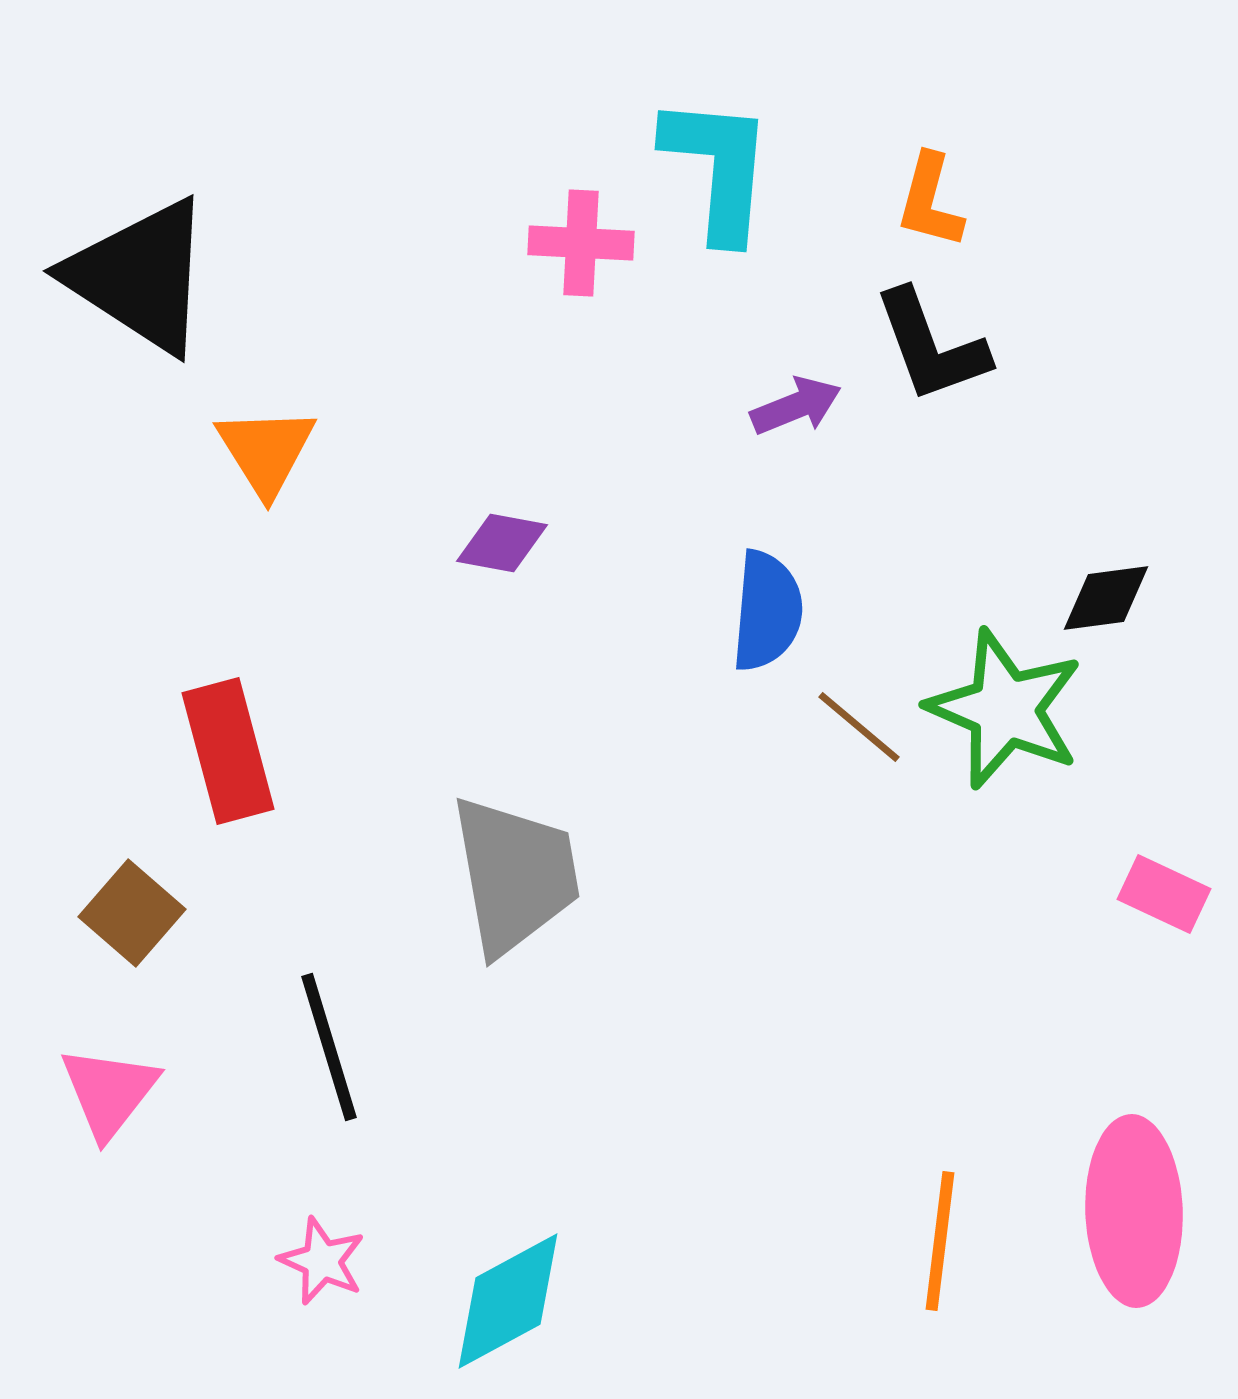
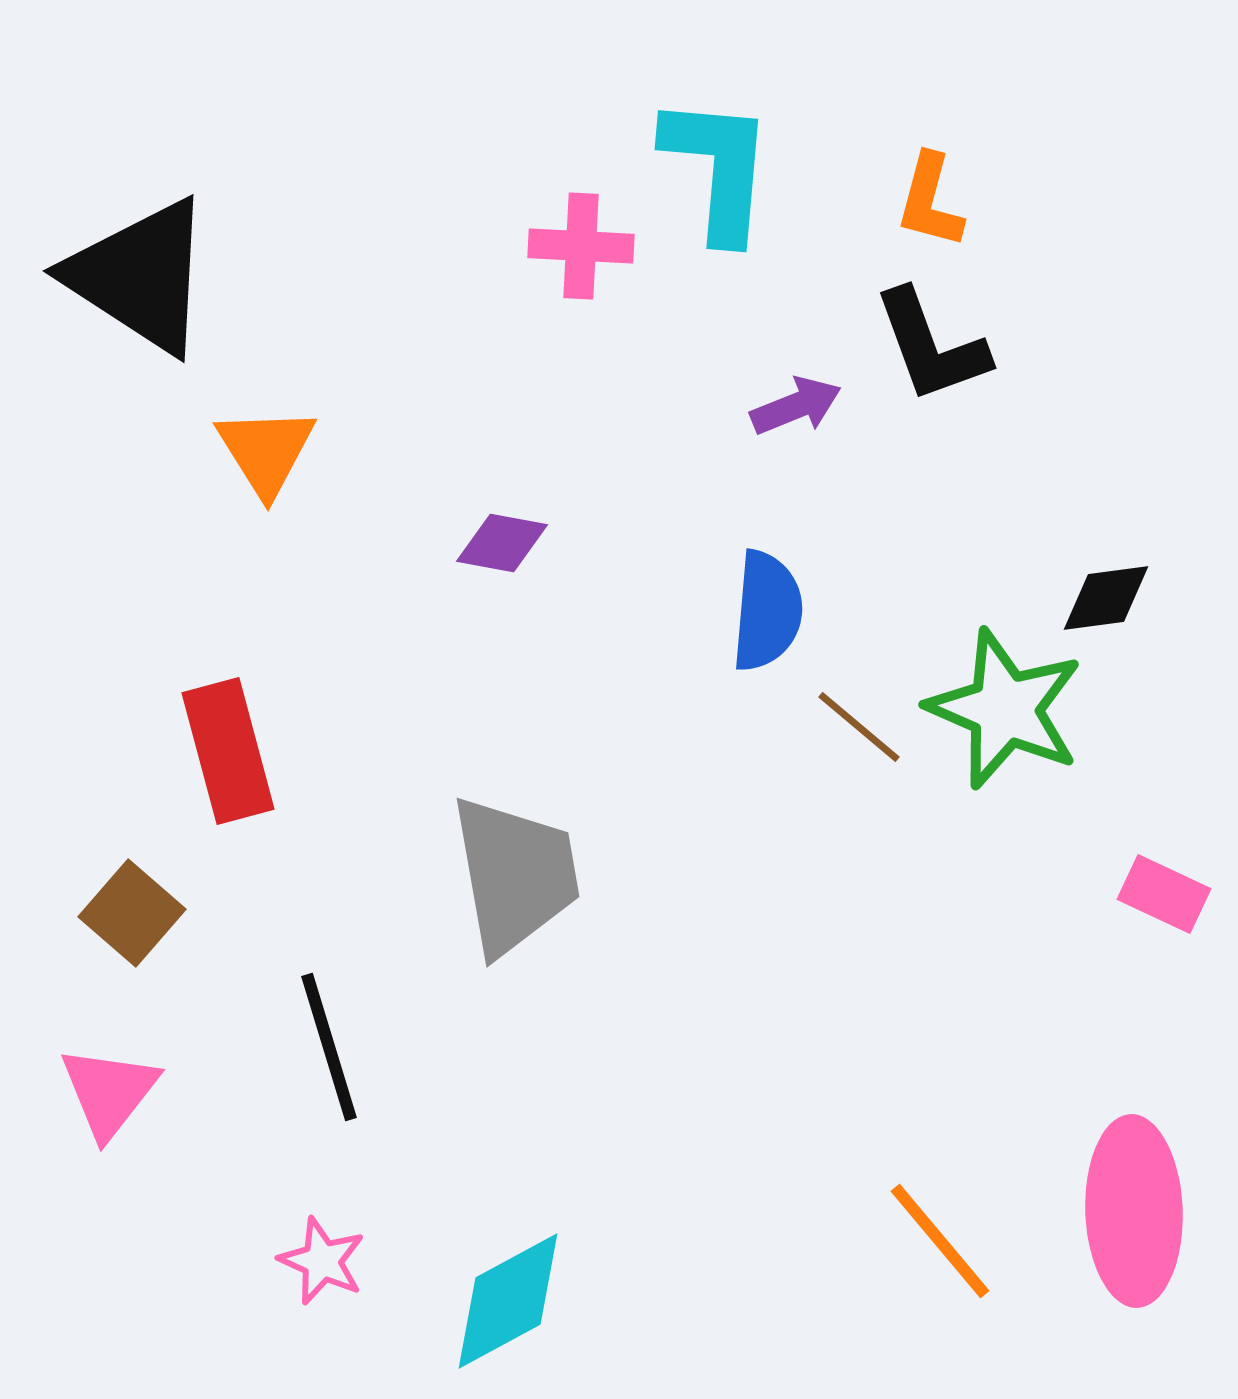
pink cross: moved 3 px down
orange line: rotated 47 degrees counterclockwise
